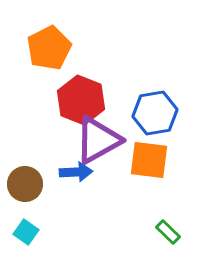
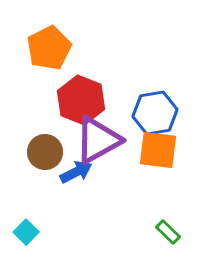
orange square: moved 9 px right, 10 px up
blue arrow: rotated 24 degrees counterclockwise
brown circle: moved 20 px right, 32 px up
cyan square: rotated 10 degrees clockwise
